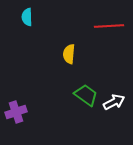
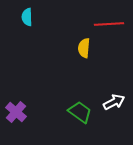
red line: moved 2 px up
yellow semicircle: moved 15 px right, 6 px up
green trapezoid: moved 6 px left, 17 px down
purple cross: rotated 30 degrees counterclockwise
